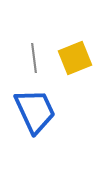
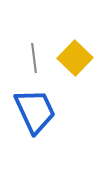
yellow square: rotated 24 degrees counterclockwise
